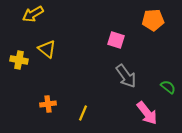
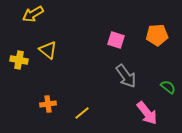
orange pentagon: moved 4 px right, 15 px down
yellow triangle: moved 1 px right, 1 px down
yellow line: moved 1 px left; rotated 28 degrees clockwise
